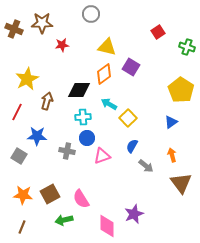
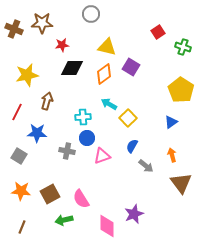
green cross: moved 4 px left
yellow star: moved 4 px up; rotated 15 degrees clockwise
black diamond: moved 7 px left, 22 px up
blue star: moved 3 px up
orange star: moved 2 px left, 4 px up
